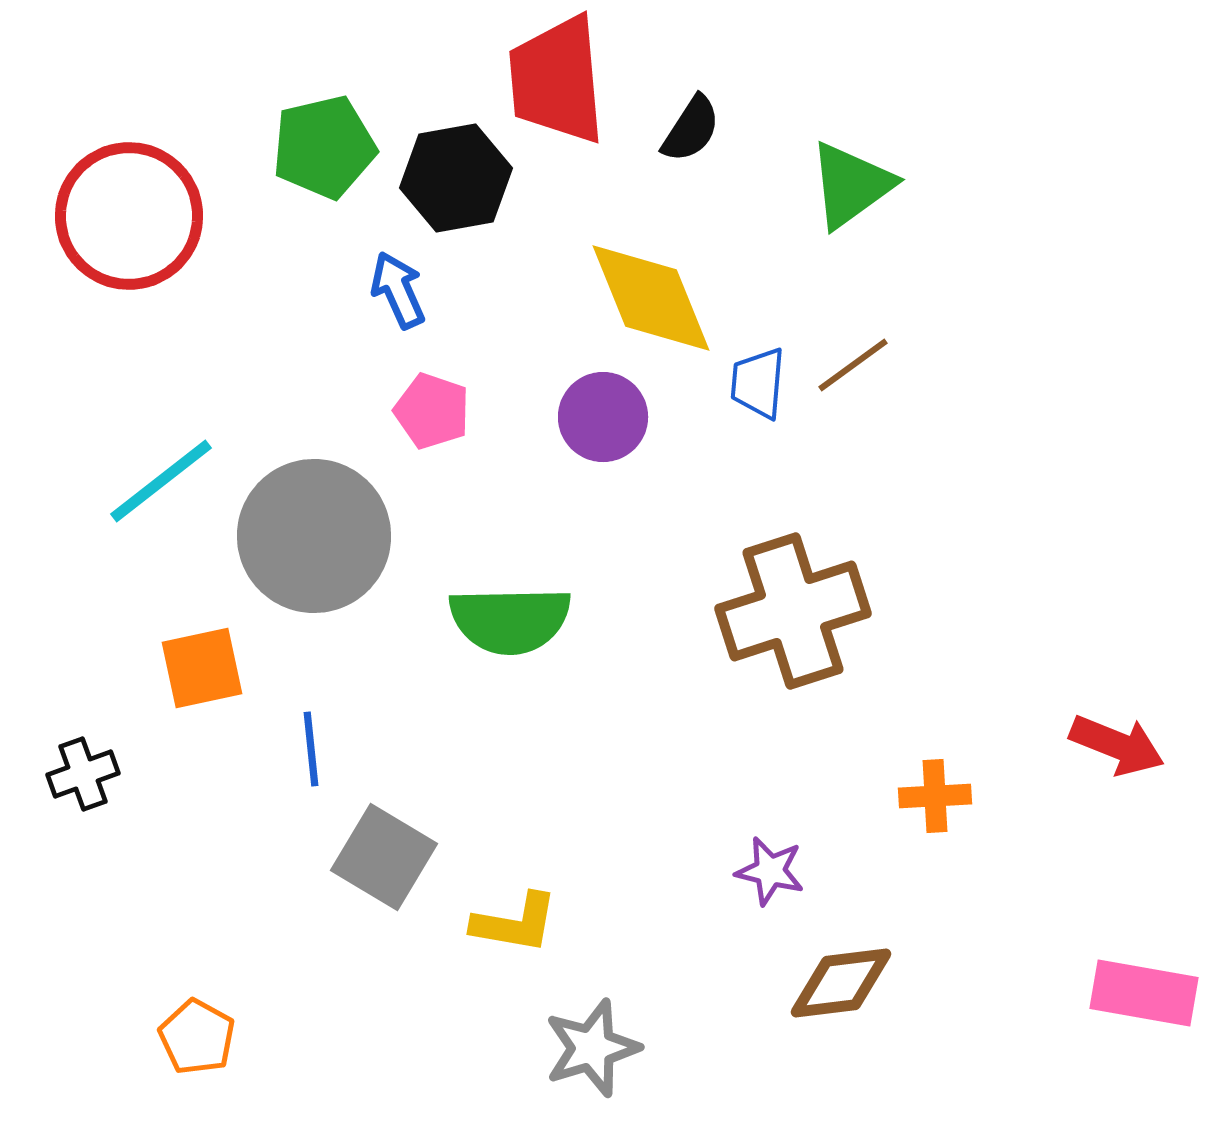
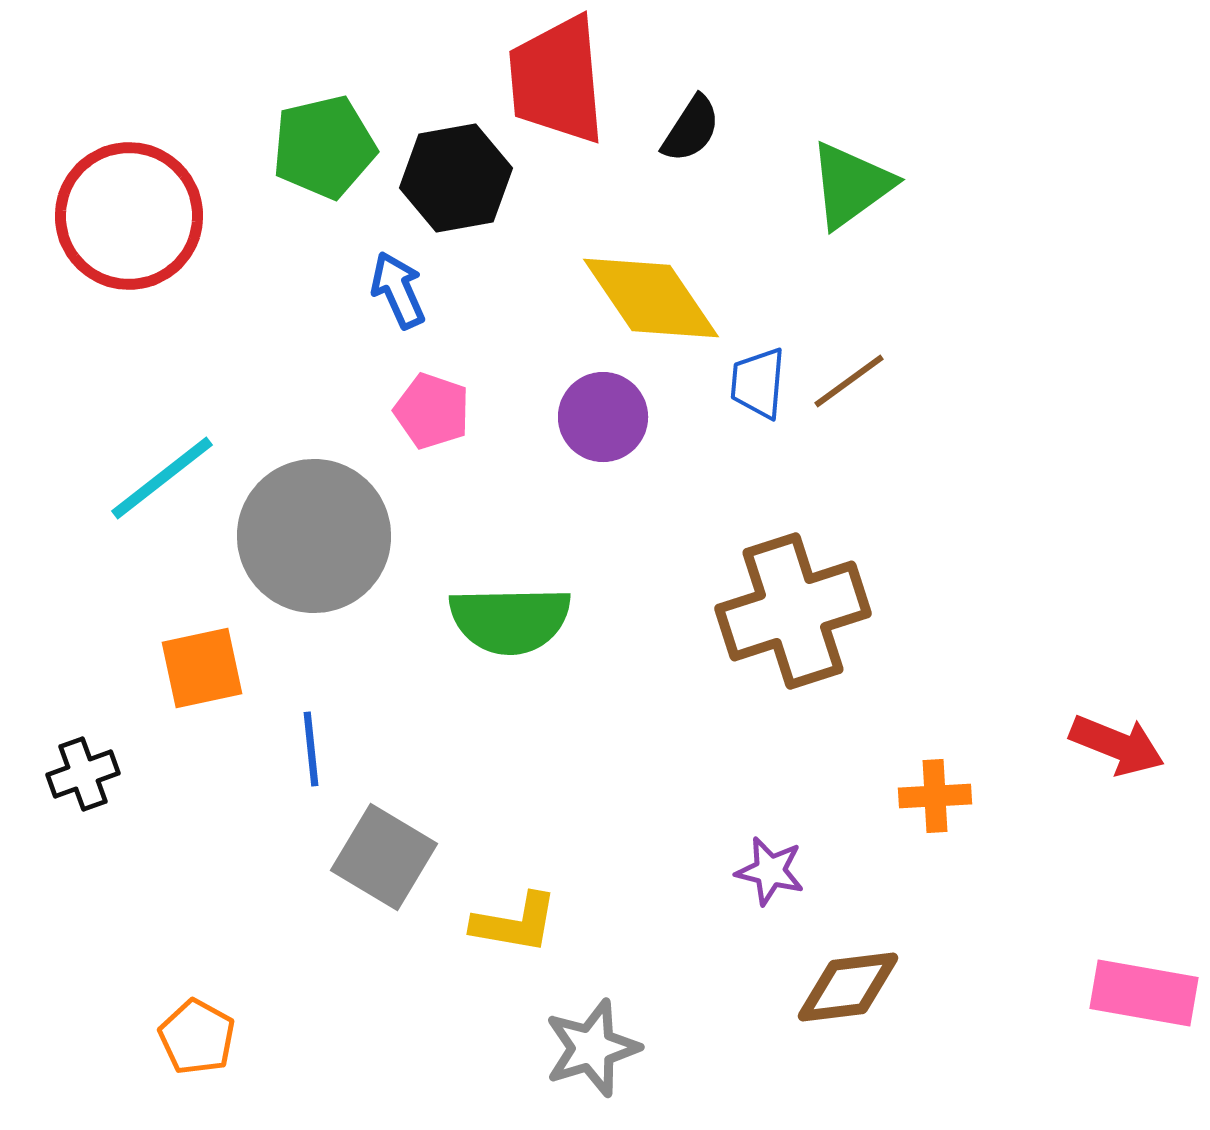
yellow diamond: rotated 12 degrees counterclockwise
brown line: moved 4 px left, 16 px down
cyan line: moved 1 px right, 3 px up
brown diamond: moved 7 px right, 4 px down
